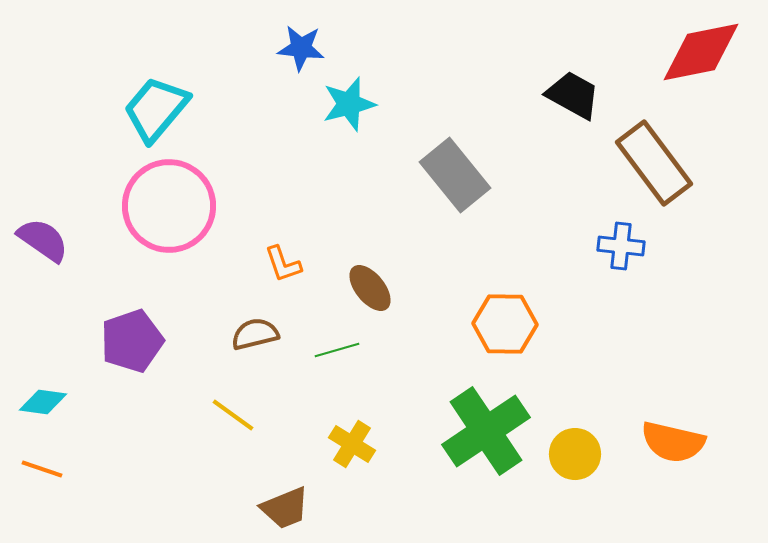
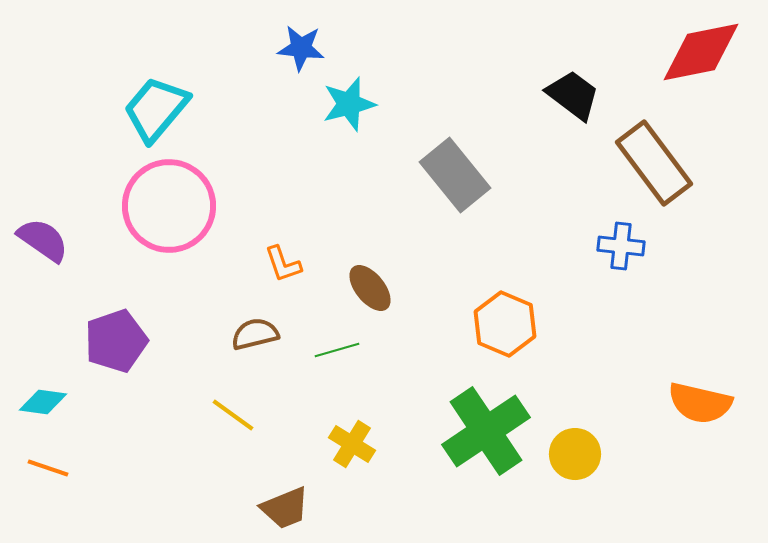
black trapezoid: rotated 8 degrees clockwise
orange hexagon: rotated 22 degrees clockwise
purple pentagon: moved 16 px left
orange semicircle: moved 27 px right, 39 px up
orange line: moved 6 px right, 1 px up
